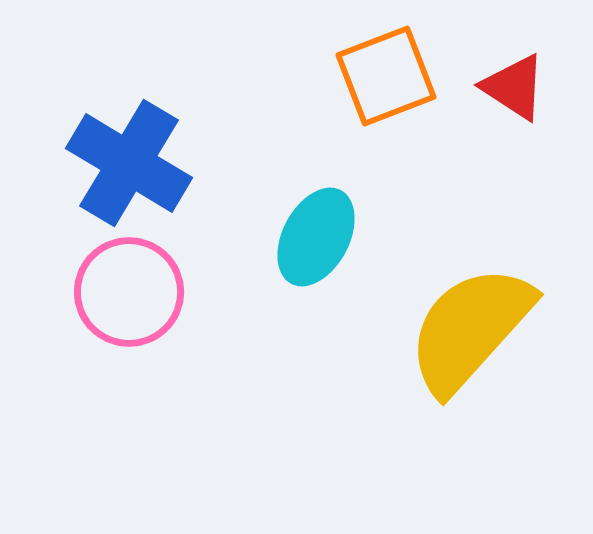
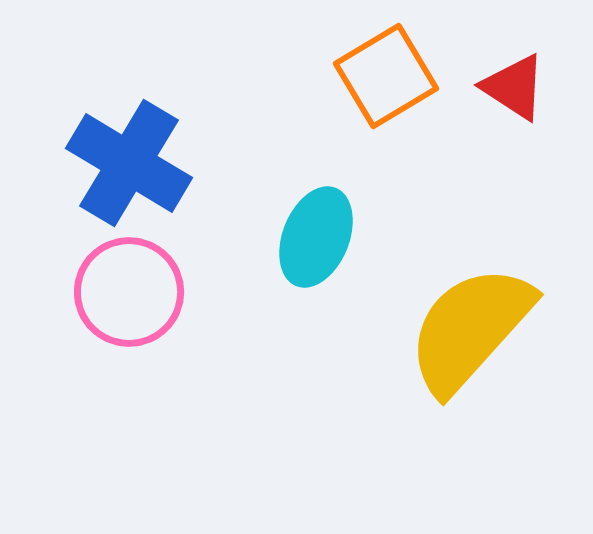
orange square: rotated 10 degrees counterclockwise
cyan ellipse: rotated 6 degrees counterclockwise
